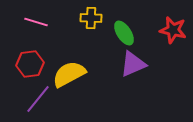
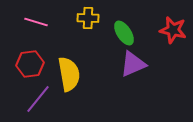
yellow cross: moved 3 px left
yellow semicircle: rotated 108 degrees clockwise
